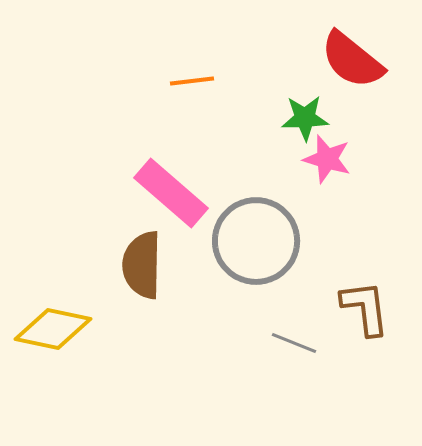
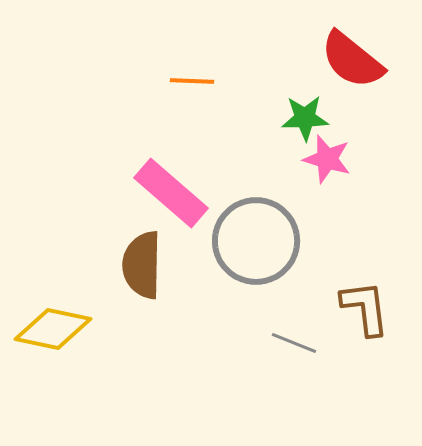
orange line: rotated 9 degrees clockwise
